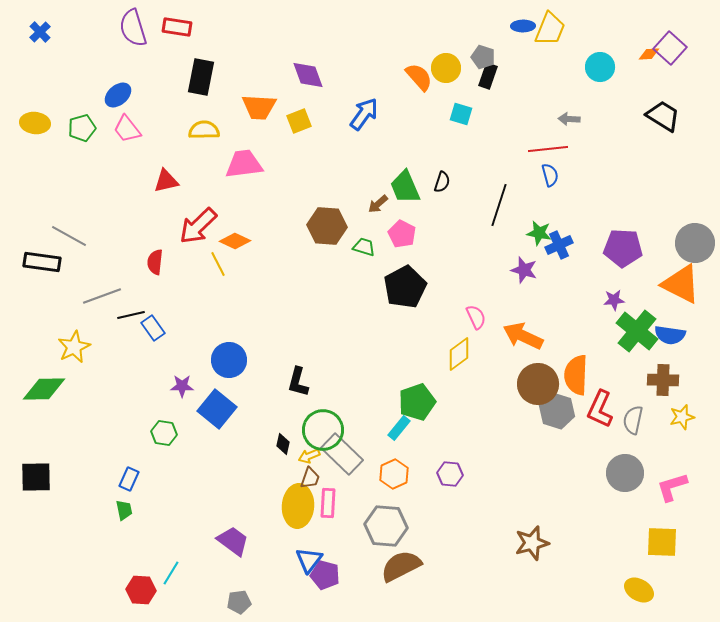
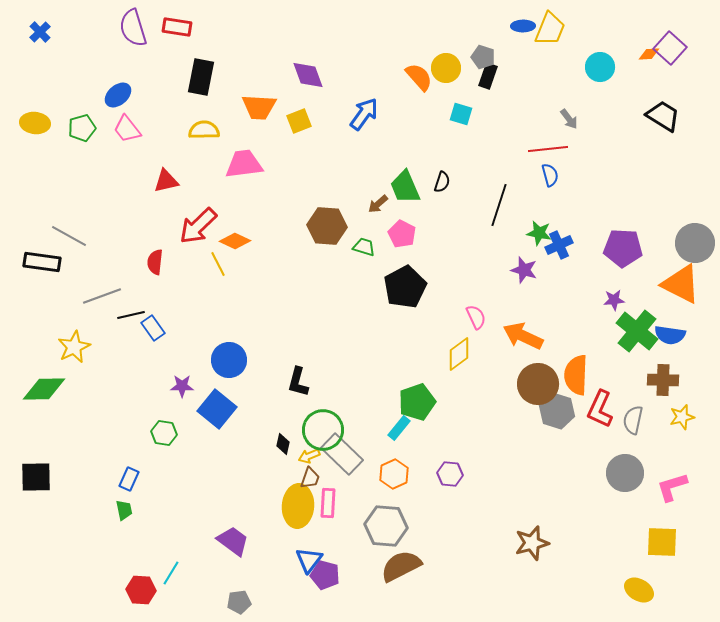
gray arrow at (569, 119): rotated 130 degrees counterclockwise
